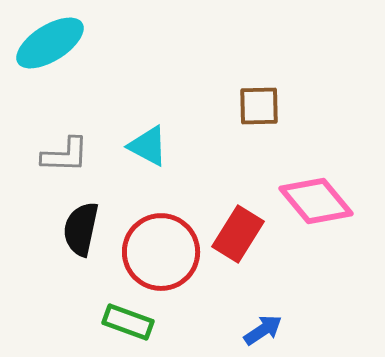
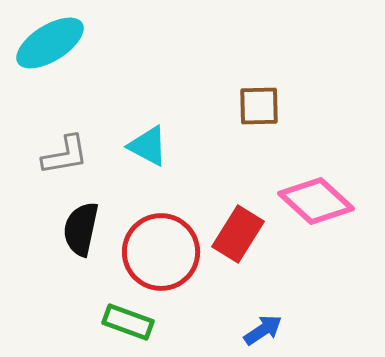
gray L-shape: rotated 12 degrees counterclockwise
pink diamond: rotated 8 degrees counterclockwise
